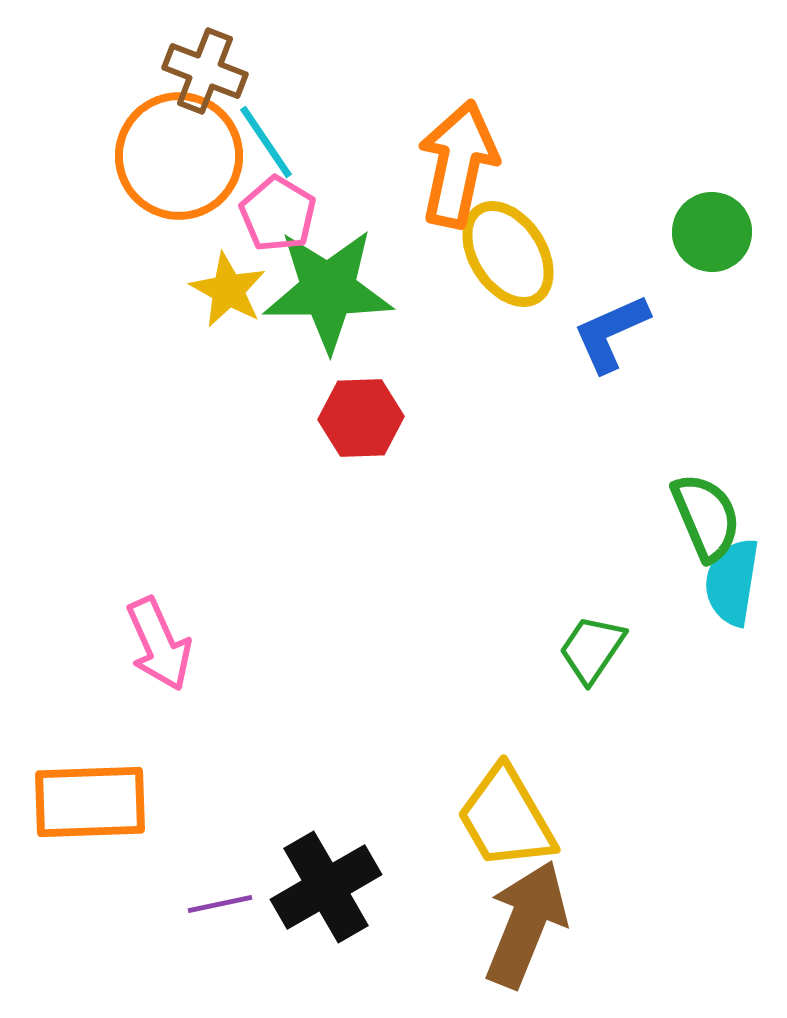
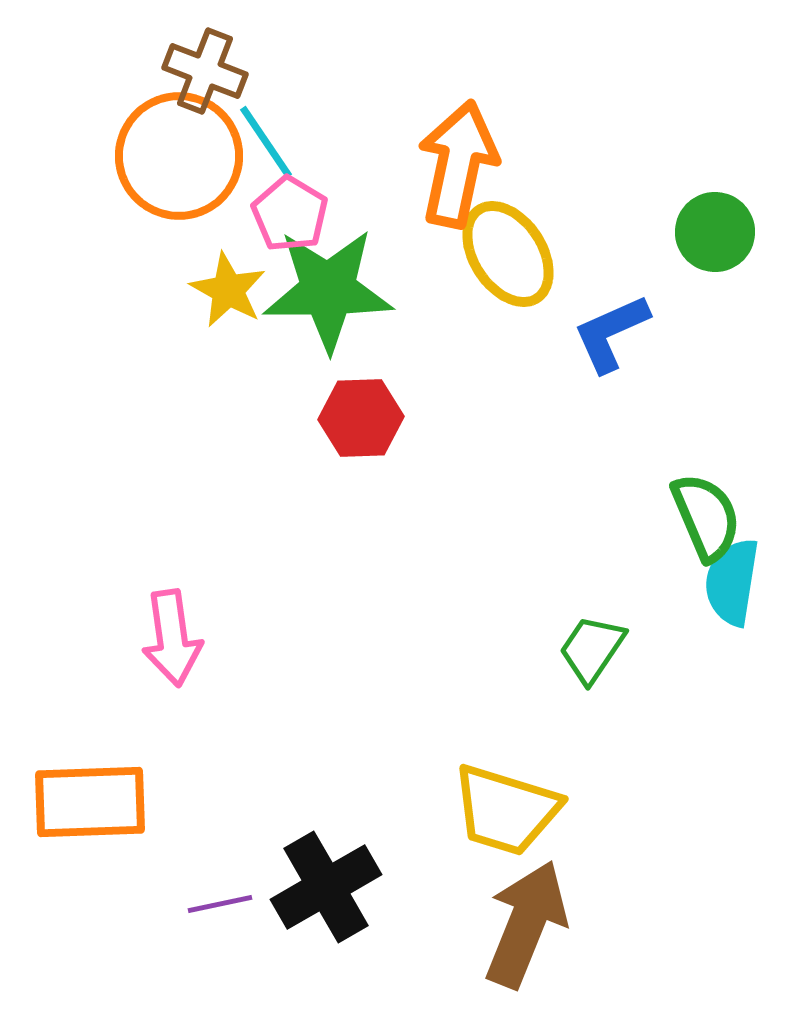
pink pentagon: moved 12 px right
green circle: moved 3 px right
pink arrow: moved 13 px right, 6 px up; rotated 16 degrees clockwise
yellow trapezoid: moved 8 px up; rotated 43 degrees counterclockwise
